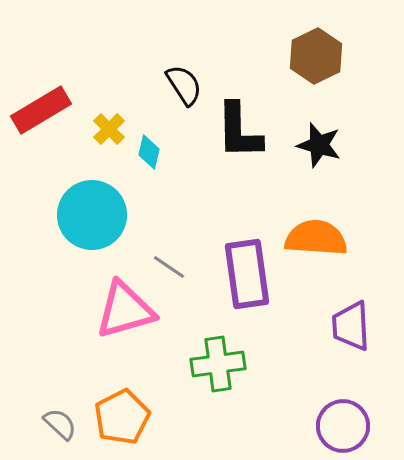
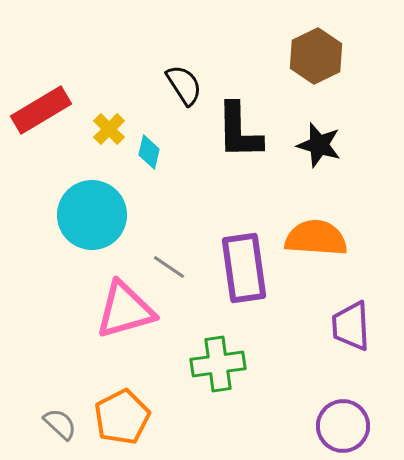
purple rectangle: moved 3 px left, 6 px up
